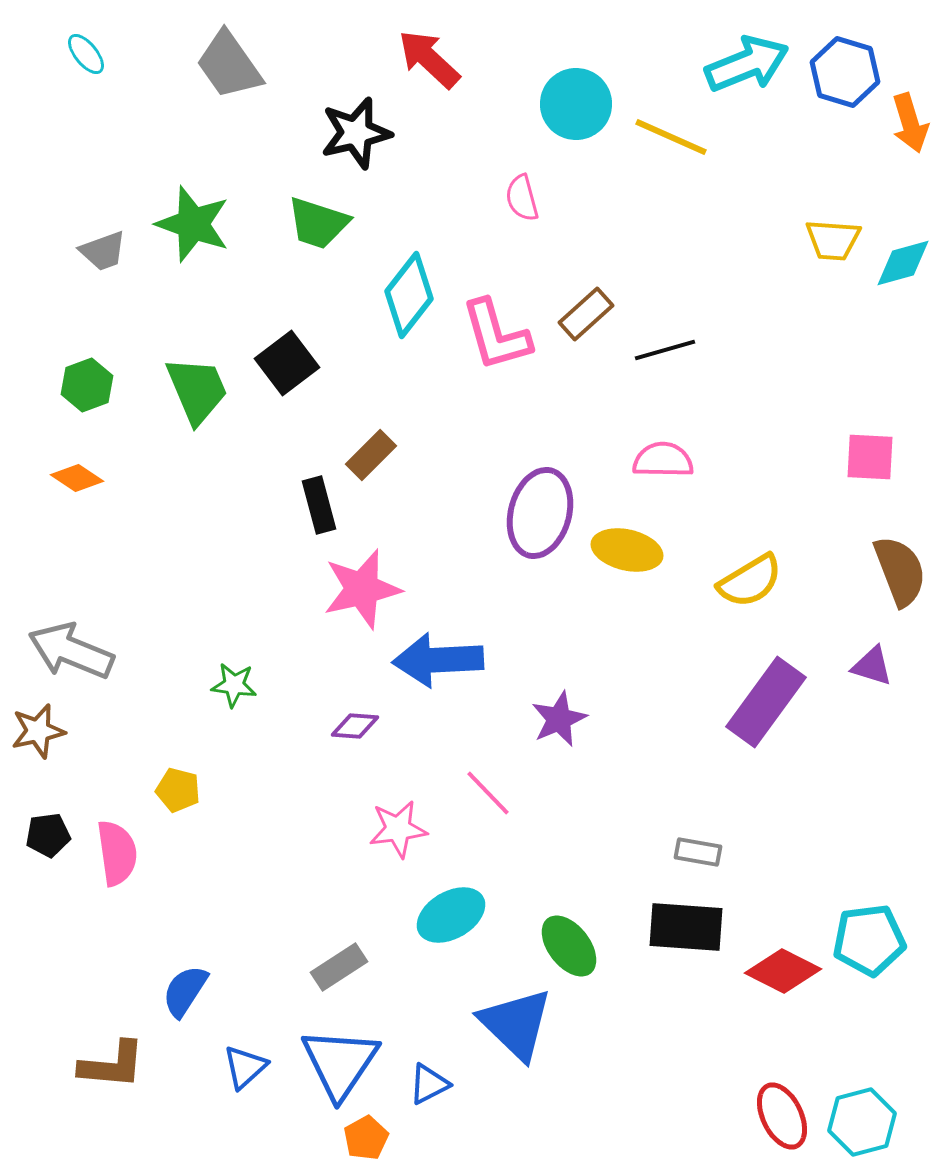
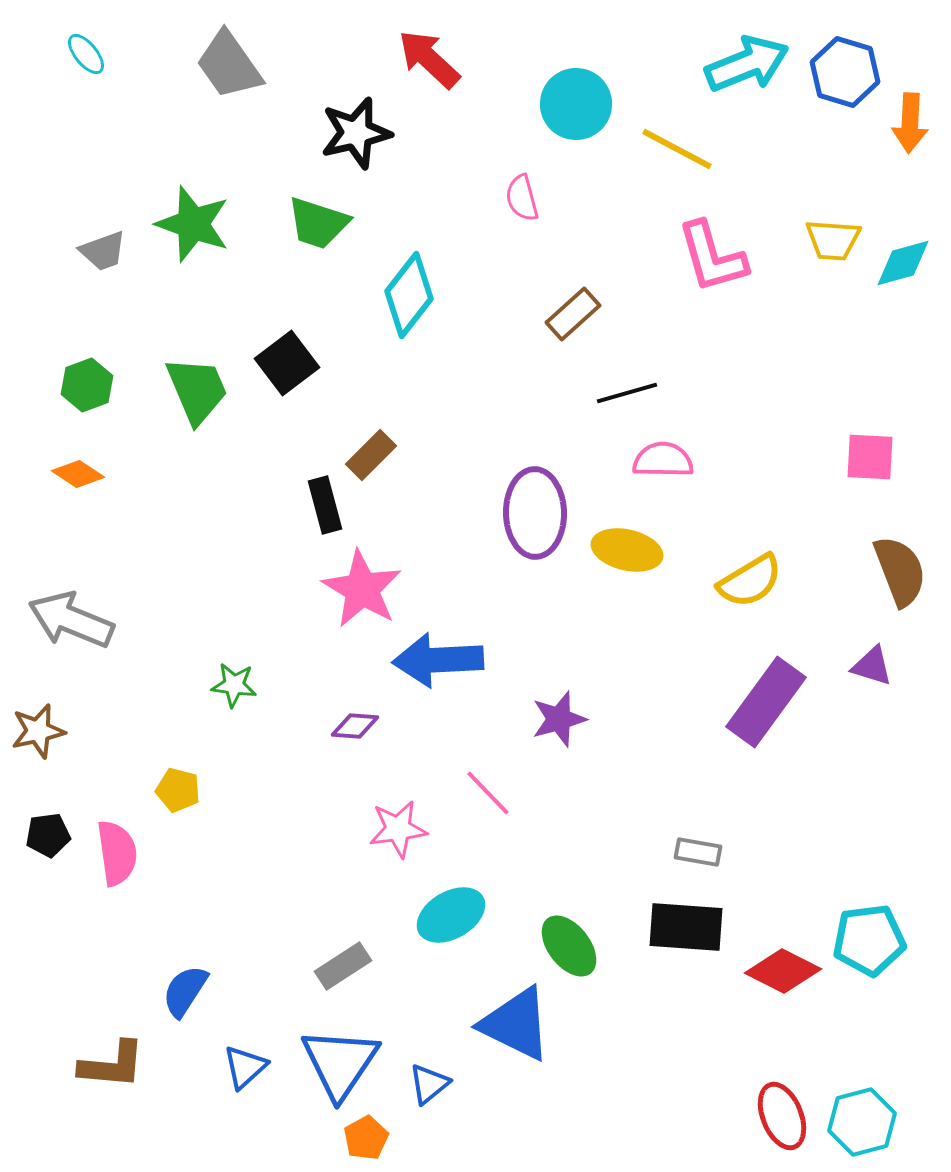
orange arrow at (910, 123): rotated 20 degrees clockwise
yellow line at (671, 137): moved 6 px right, 12 px down; rotated 4 degrees clockwise
brown rectangle at (586, 314): moved 13 px left
pink L-shape at (496, 335): moved 216 px right, 78 px up
black line at (665, 350): moved 38 px left, 43 px down
orange diamond at (77, 478): moved 1 px right, 4 px up
black rectangle at (319, 505): moved 6 px right
purple ellipse at (540, 513): moved 5 px left; rotated 16 degrees counterclockwise
pink star at (362, 589): rotated 28 degrees counterclockwise
gray arrow at (71, 651): moved 31 px up
purple star at (559, 719): rotated 8 degrees clockwise
gray rectangle at (339, 967): moved 4 px right, 1 px up
blue triangle at (516, 1024): rotated 18 degrees counterclockwise
blue triangle at (429, 1084): rotated 12 degrees counterclockwise
red ellipse at (782, 1116): rotated 4 degrees clockwise
